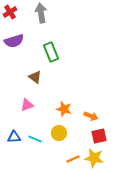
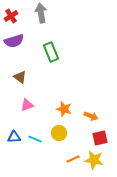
red cross: moved 1 px right, 4 px down
brown triangle: moved 15 px left
red square: moved 1 px right, 2 px down
yellow star: moved 2 px down
